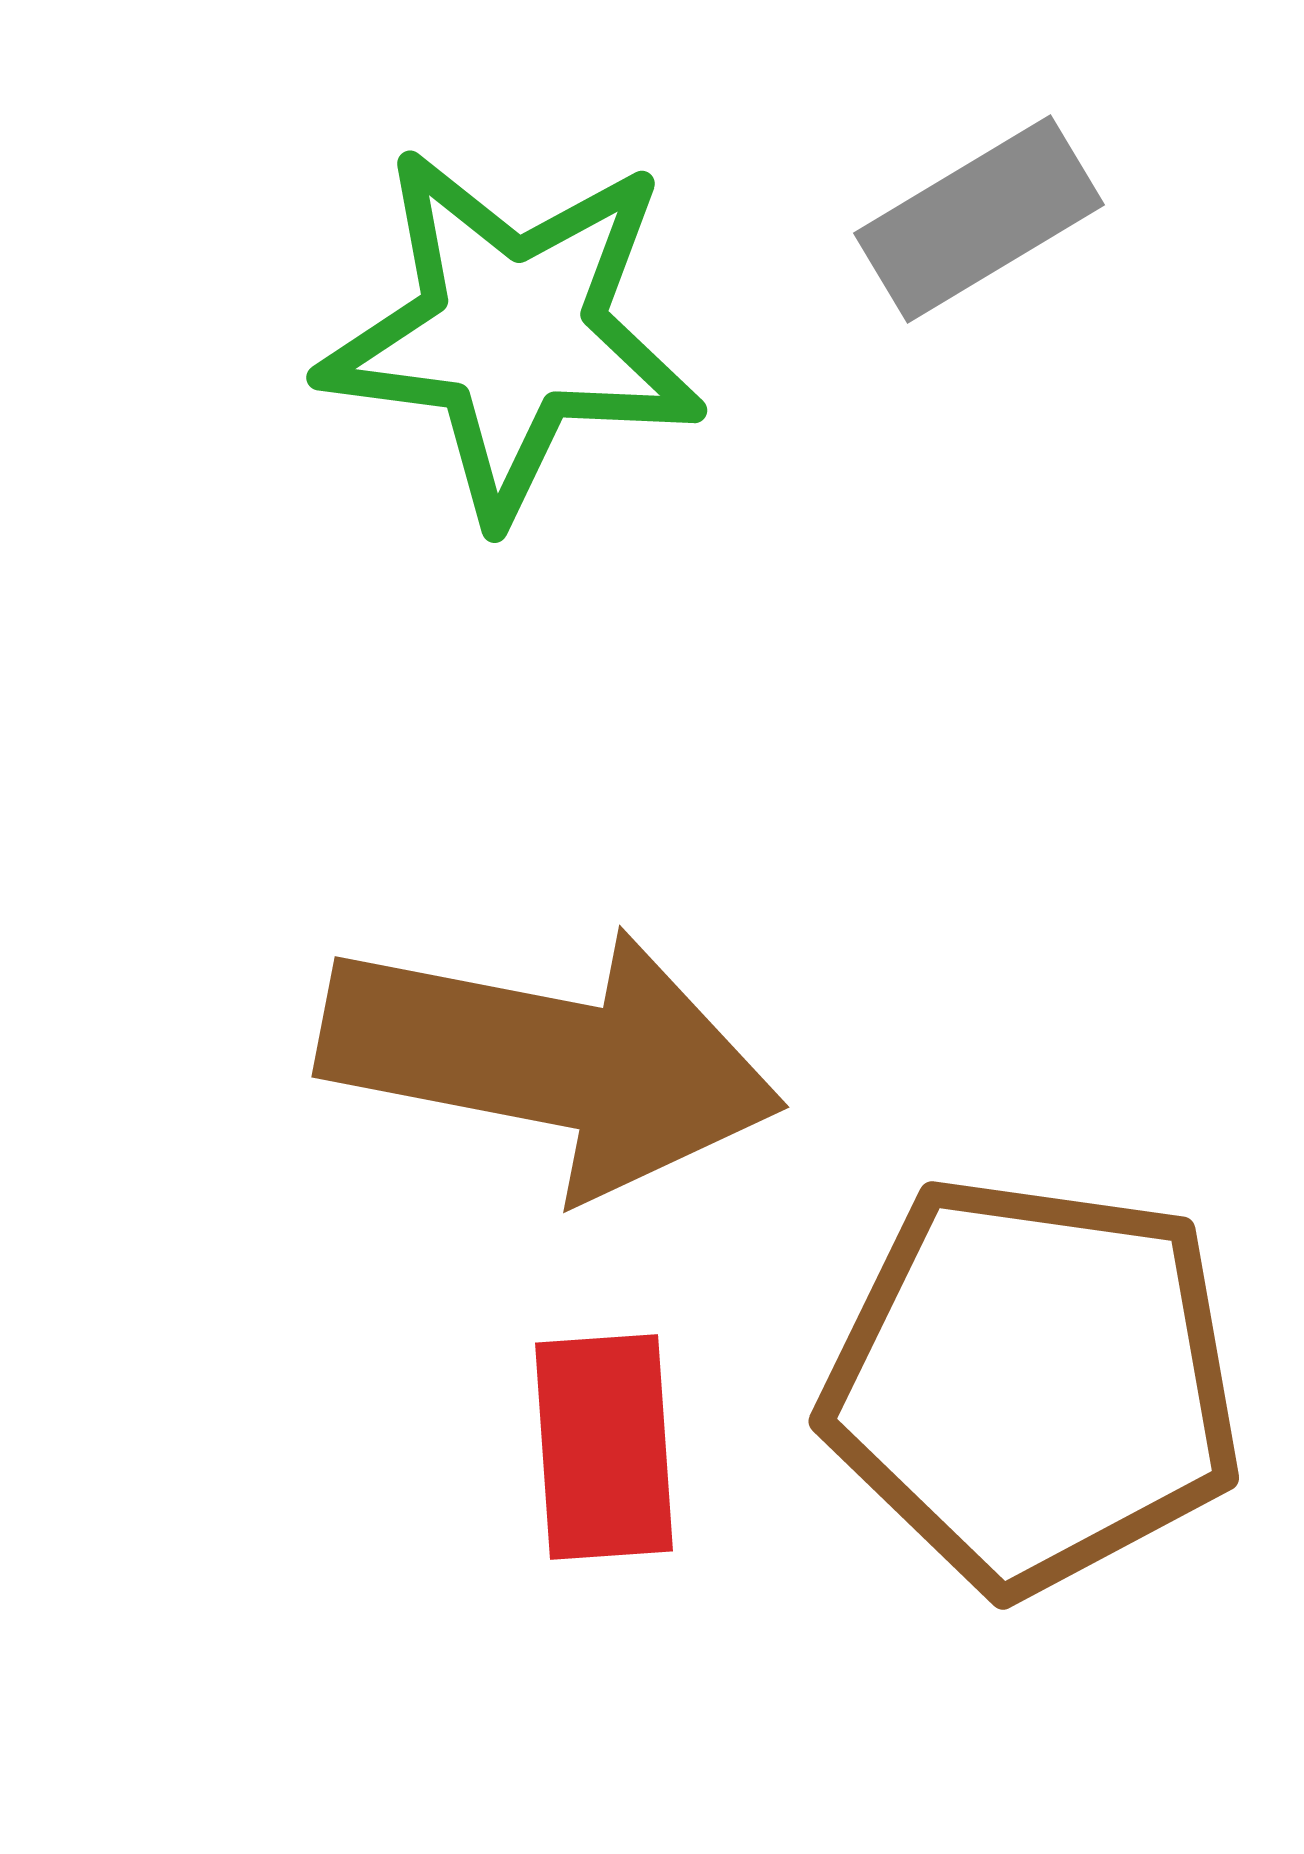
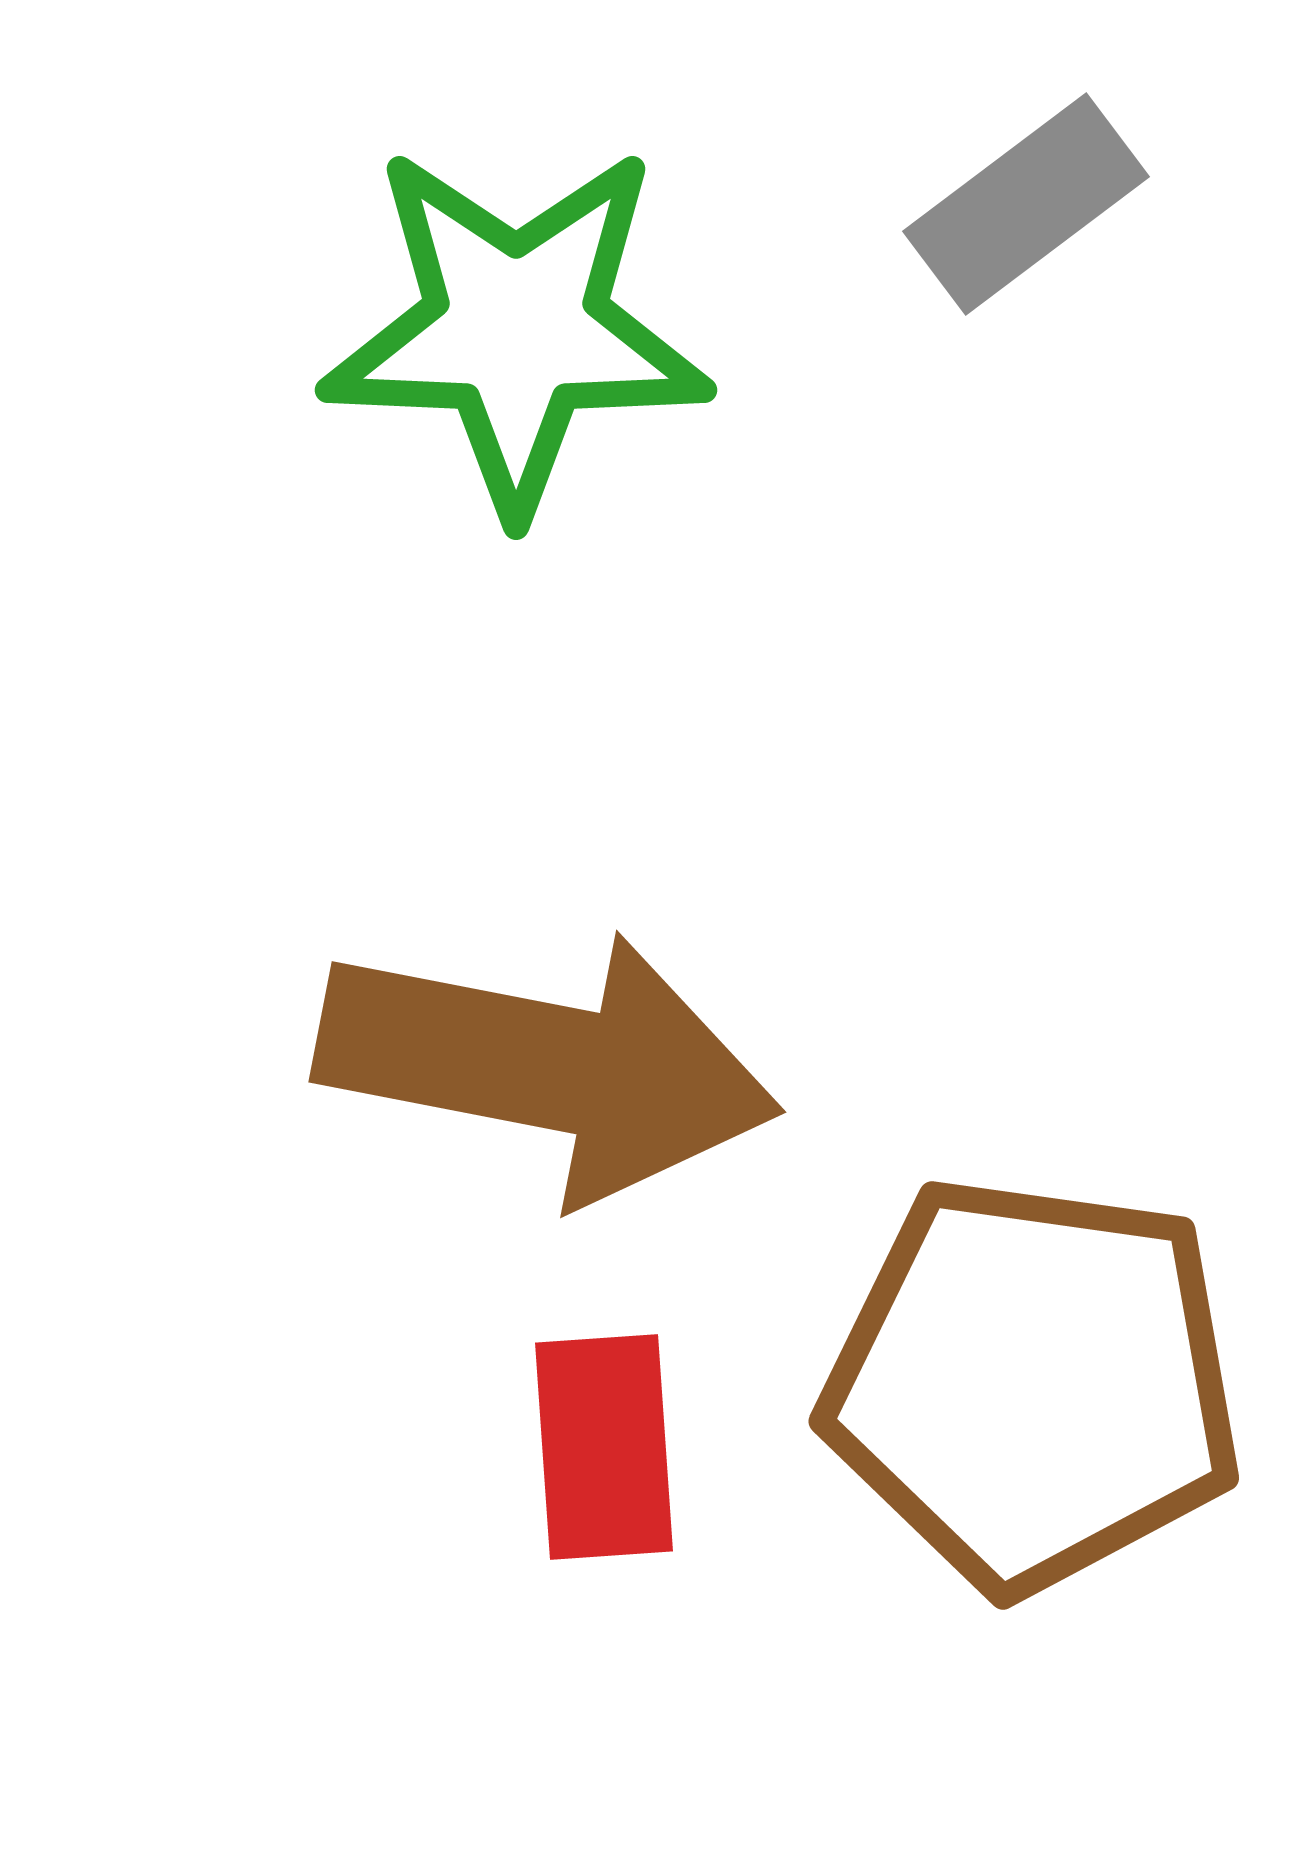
gray rectangle: moved 47 px right, 15 px up; rotated 6 degrees counterclockwise
green star: moved 4 px right, 4 px up; rotated 5 degrees counterclockwise
brown arrow: moved 3 px left, 5 px down
